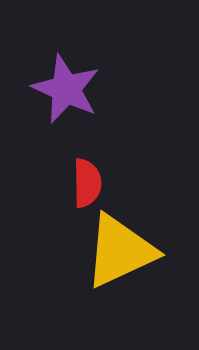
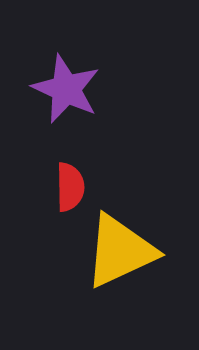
red semicircle: moved 17 px left, 4 px down
